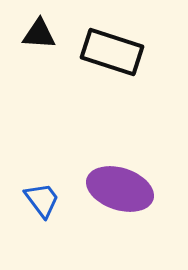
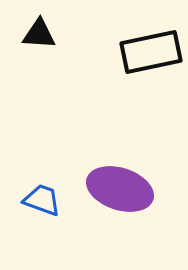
black rectangle: moved 39 px right; rotated 30 degrees counterclockwise
blue trapezoid: rotated 33 degrees counterclockwise
